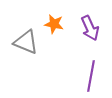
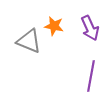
orange star: moved 2 px down
gray triangle: moved 3 px right, 1 px up
